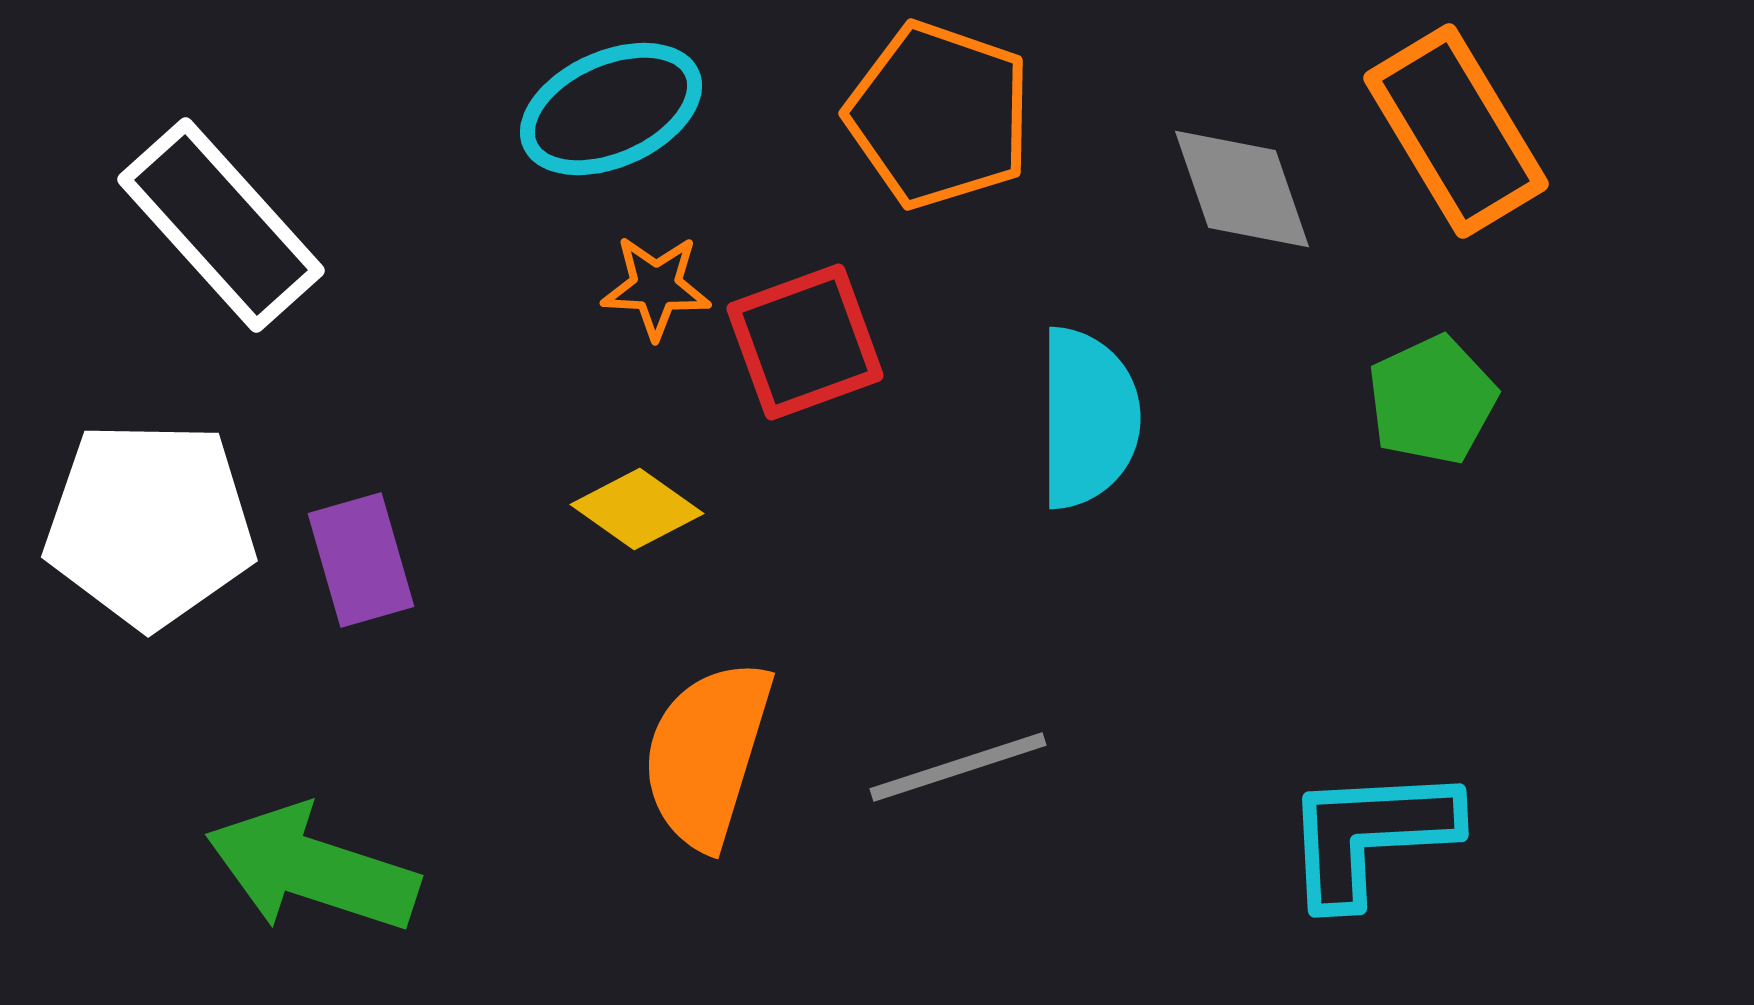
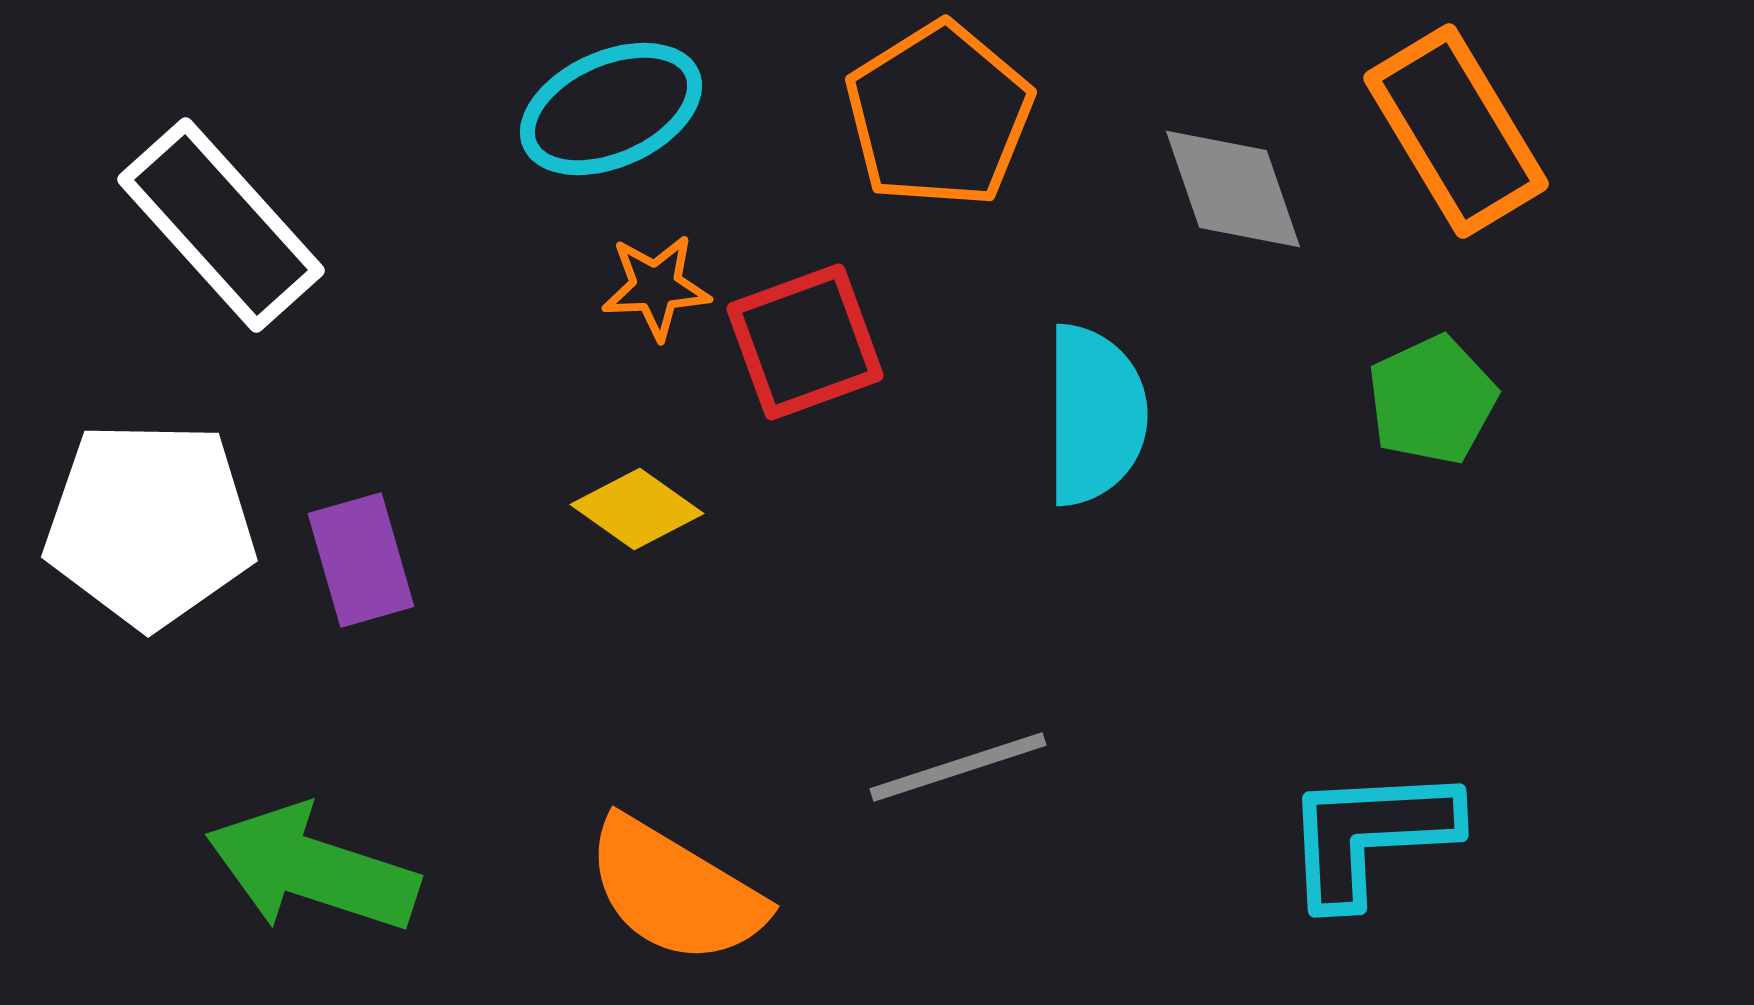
orange pentagon: rotated 21 degrees clockwise
gray diamond: moved 9 px left
orange star: rotated 6 degrees counterclockwise
cyan semicircle: moved 7 px right, 3 px up
orange semicircle: moved 32 px left, 137 px down; rotated 76 degrees counterclockwise
